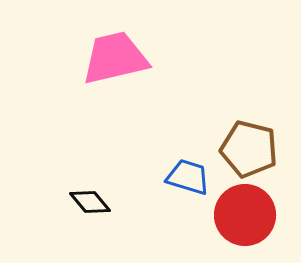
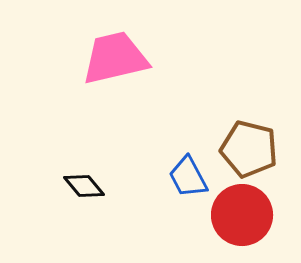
blue trapezoid: rotated 135 degrees counterclockwise
black diamond: moved 6 px left, 16 px up
red circle: moved 3 px left
